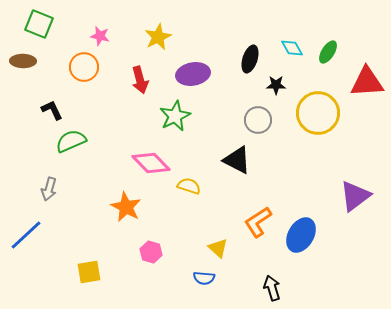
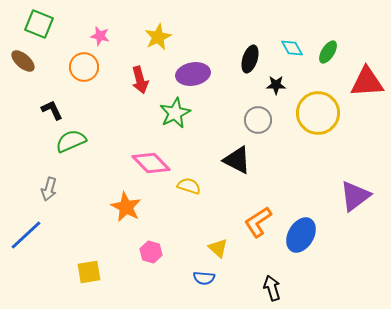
brown ellipse: rotated 40 degrees clockwise
green star: moved 3 px up
